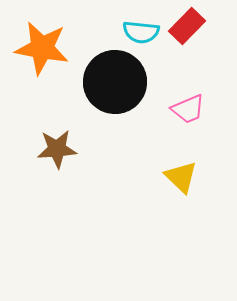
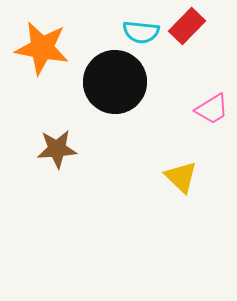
pink trapezoid: moved 24 px right; rotated 9 degrees counterclockwise
